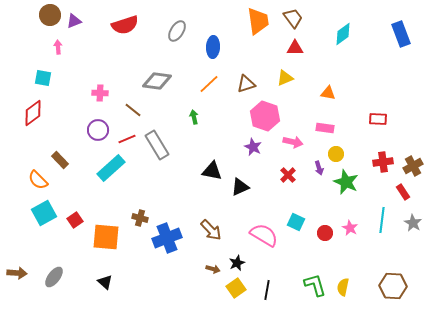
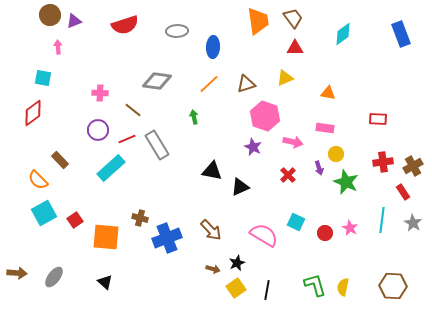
gray ellipse at (177, 31): rotated 55 degrees clockwise
